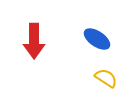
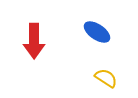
blue ellipse: moved 7 px up
